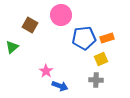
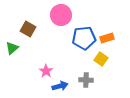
brown square: moved 2 px left, 4 px down
green triangle: moved 1 px down
yellow square: rotated 32 degrees counterclockwise
gray cross: moved 10 px left
blue arrow: rotated 35 degrees counterclockwise
